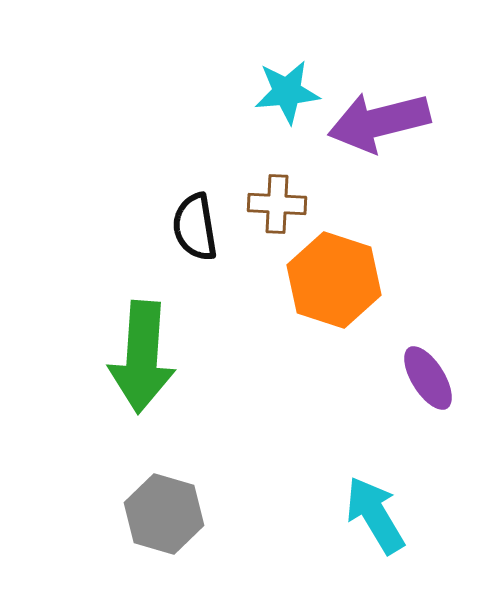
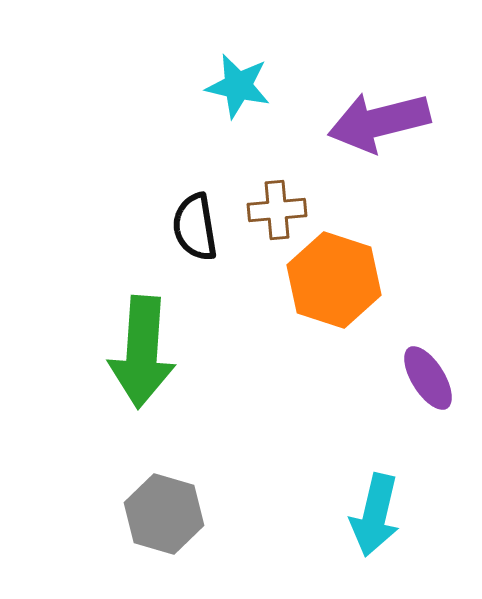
cyan star: moved 49 px left, 6 px up; rotated 18 degrees clockwise
brown cross: moved 6 px down; rotated 8 degrees counterclockwise
green arrow: moved 5 px up
cyan arrow: rotated 136 degrees counterclockwise
